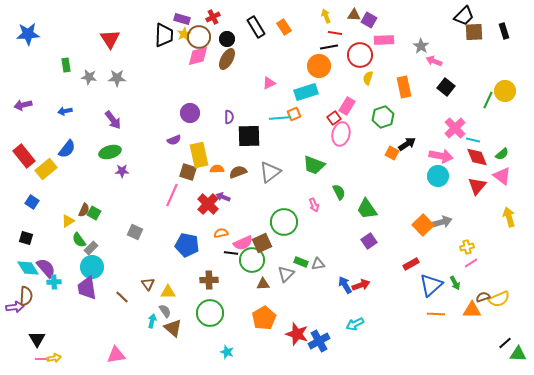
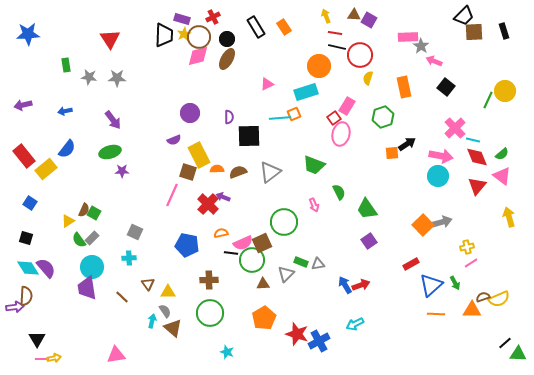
pink rectangle at (384, 40): moved 24 px right, 3 px up
black line at (329, 47): moved 8 px right; rotated 24 degrees clockwise
pink triangle at (269, 83): moved 2 px left, 1 px down
orange square at (392, 153): rotated 32 degrees counterclockwise
yellow rectangle at (199, 155): rotated 15 degrees counterclockwise
blue square at (32, 202): moved 2 px left, 1 px down
gray rectangle at (91, 248): moved 1 px right, 10 px up
cyan cross at (54, 282): moved 75 px right, 24 px up
